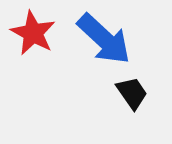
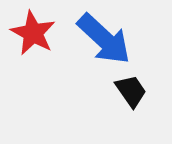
black trapezoid: moved 1 px left, 2 px up
